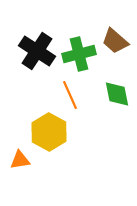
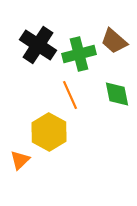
brown trapezoid: moved 1 px left
black cross: moved 1 px right, 6 px up
orange triangle: rotated 35 degrees counterclockwise
